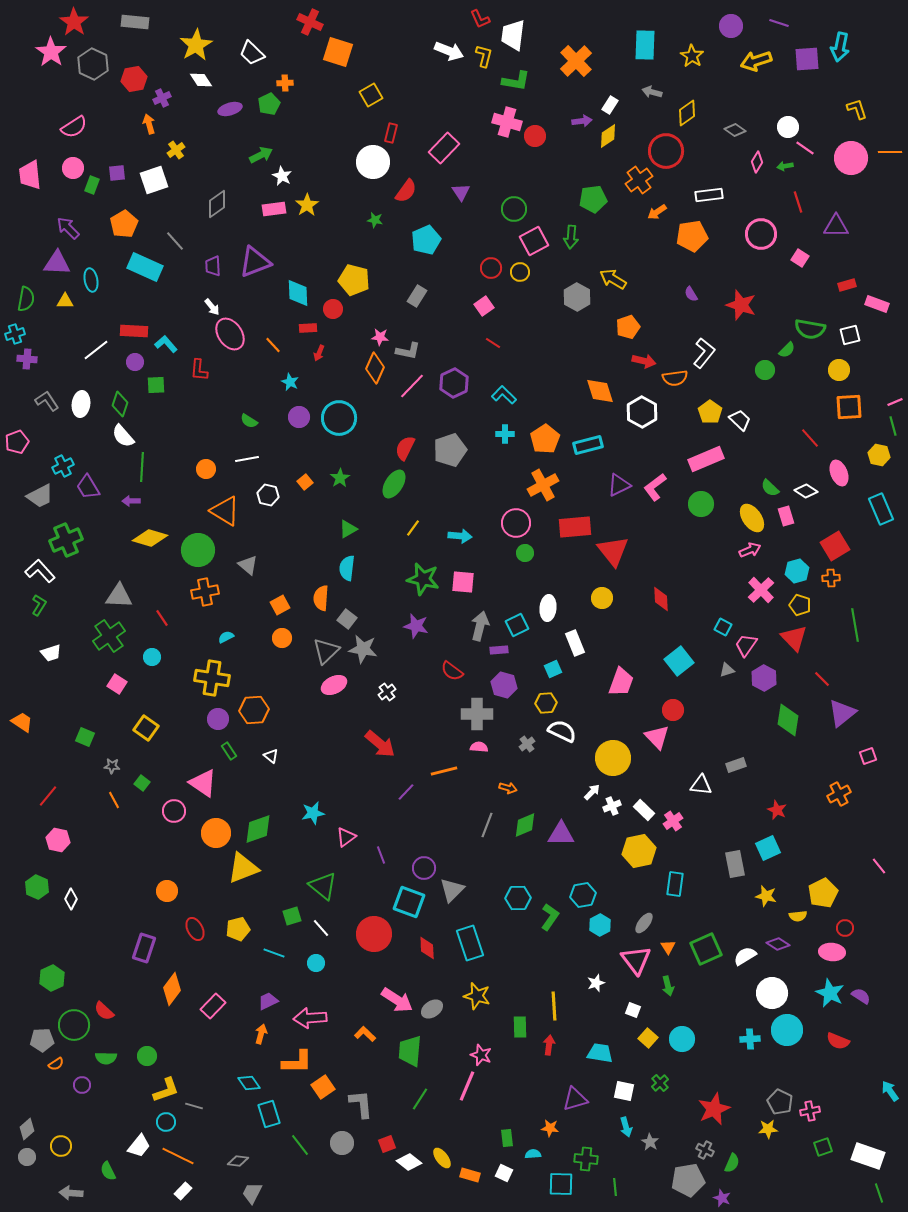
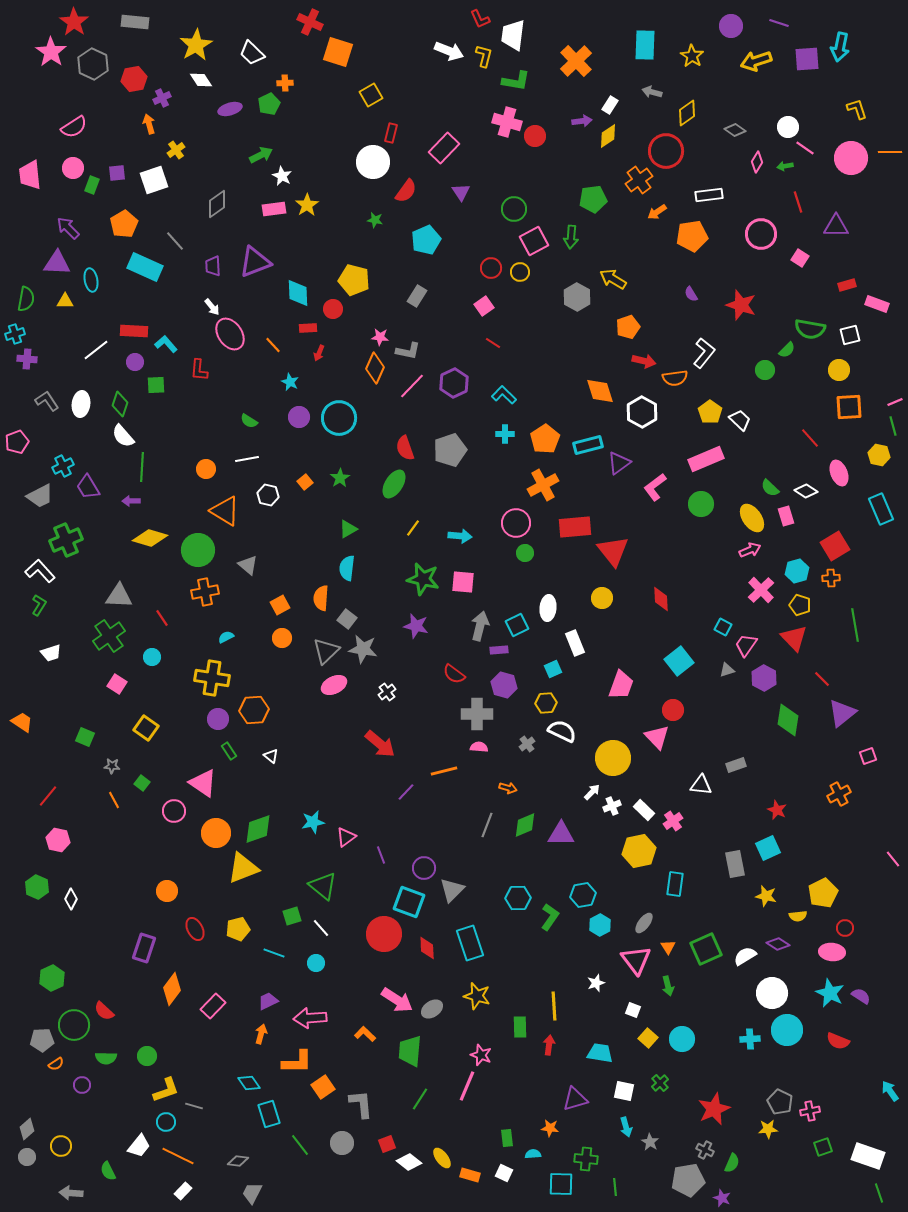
red semicircle at (405, 448): rotated 45 degrees counterclockwise
purple triangle at (619, 485): moved 22 px up; rotated 10 degrees counterclockwise
red semicircle at (452, 671): moved 2 px right, 3 px down
pink trapezoid at (621, 682): moved 3 px down
cyan star at (313, 813): moved 9 px down
pink line at (879, 866): moved 14 px right, 7 px up
red circle at (374, 934): moved 10 px right
